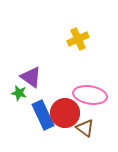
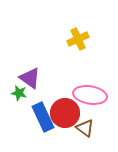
purple triangle: moved 1 px left, 1 px down
blue rectangle: moved 2 px down
